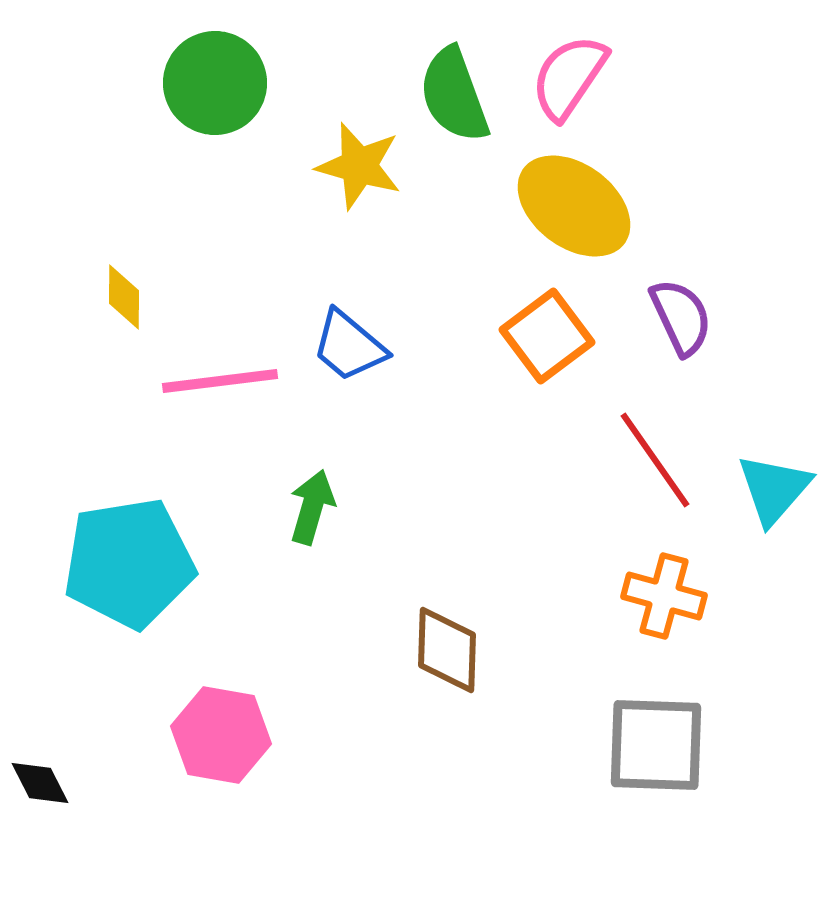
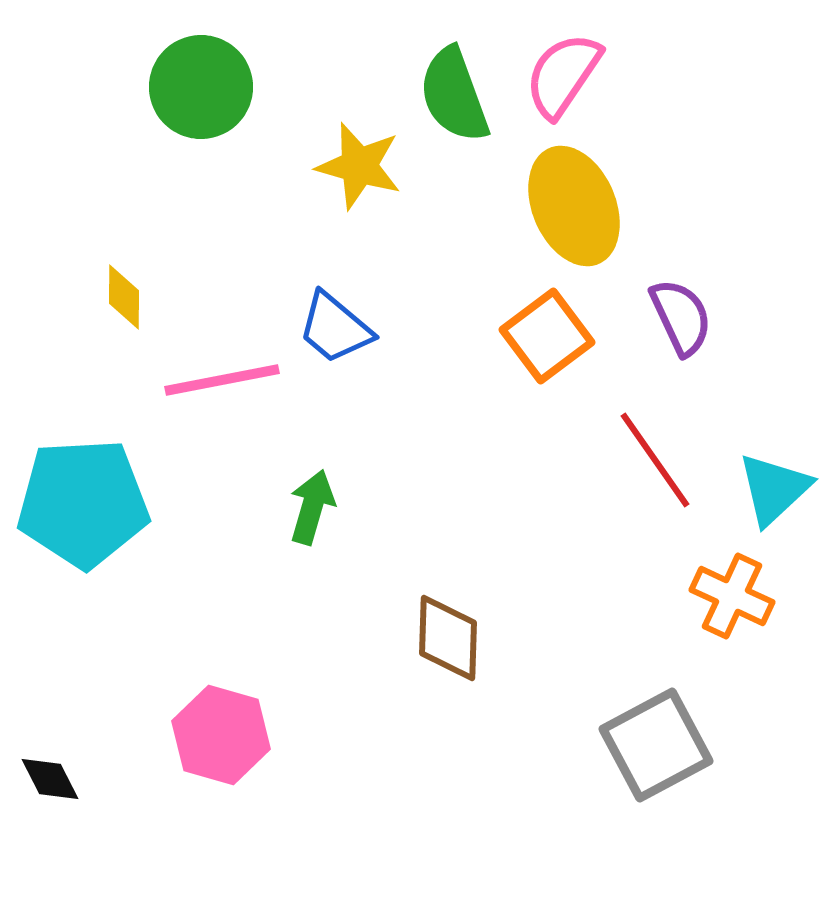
pink semicircle: moved 6 px left, 2 px up
green circle: moved 14 px left, 4 px down
yellow ellipse: rotated 30 degrees clockwise
blue trapezoid: moved 14 px left, 18 px up
pink line: moved 2 px right, 1 px up; rotated 4 degrees counterclockwise
cyan triangle: rotated 6 degrees clockwise
cyan pentagon: moved 46 px left, 60 px up; rotated 6 degrees clockwise
orange cross: moved 68 px right; rotated 10 degrees clockwise
brown diamond: moved 1 px right, 12 px up
pink hexagon: rotated 6 degrees clockwise
gray square: rotated 30 degrees counterclockwise
black diamond: moved 10 px right, 4 px up
